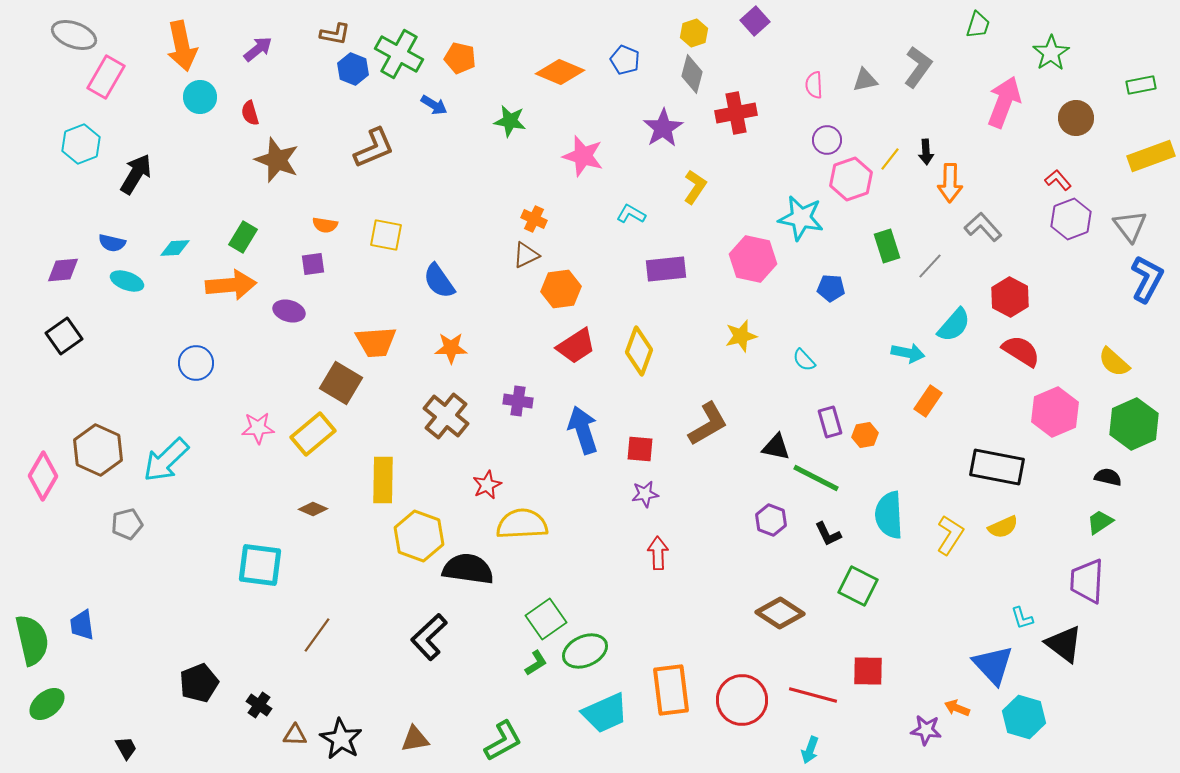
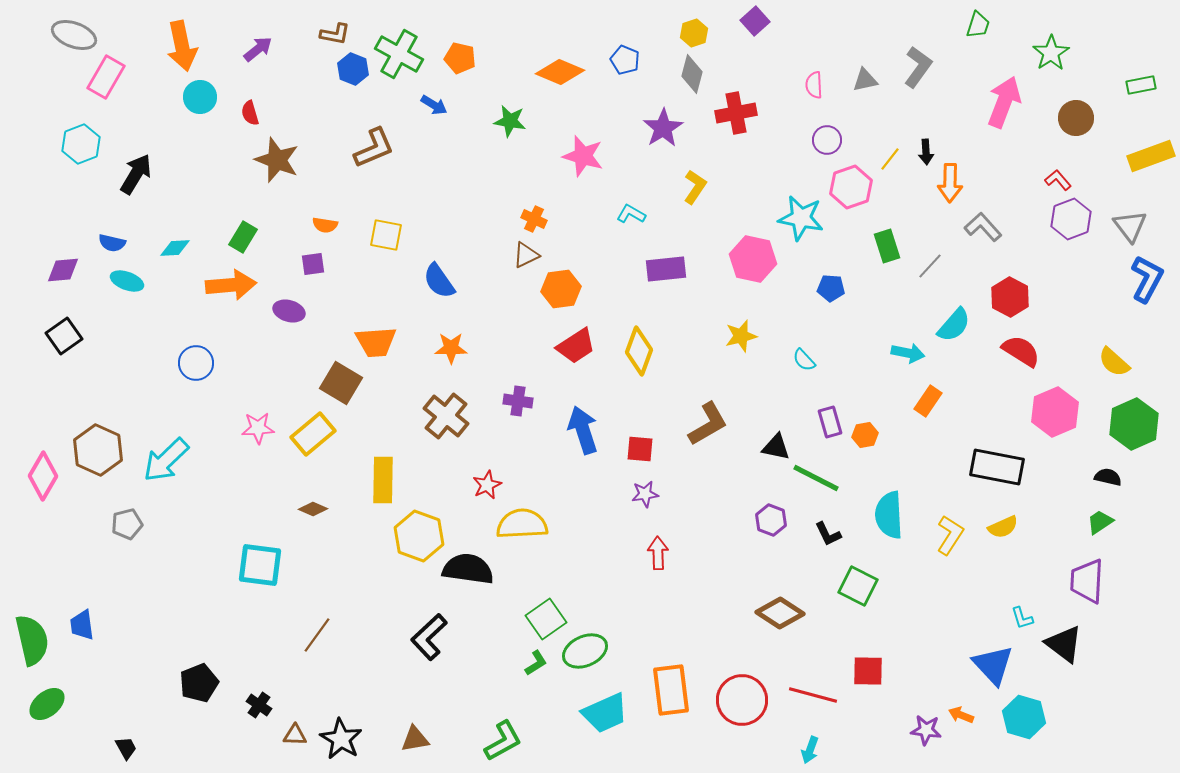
pink hexagon at (851, 179): moved 8 px down
orange arrow at (957, 708): moved 4 px right, 7 px down
